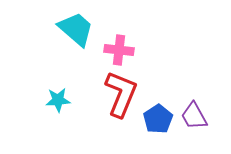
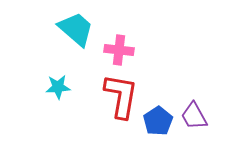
red L-shape: moved 2 px down; rotated 12 degrees counterclockwise
cyan star: moved 13 px up
blue pentagon: moved 2 px down
